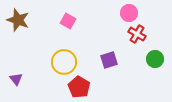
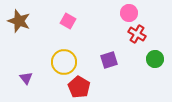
brown star: moved 1 px right, 1 px down
purple triangle: moved 10 px right, 1 px up
